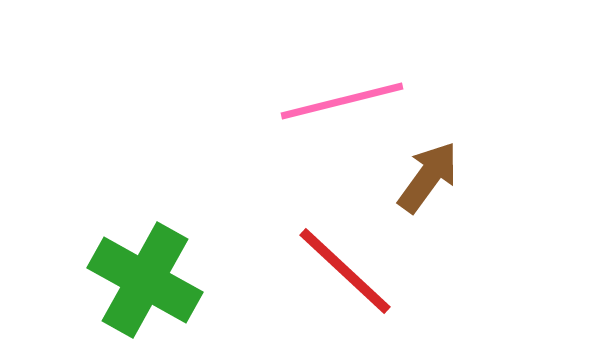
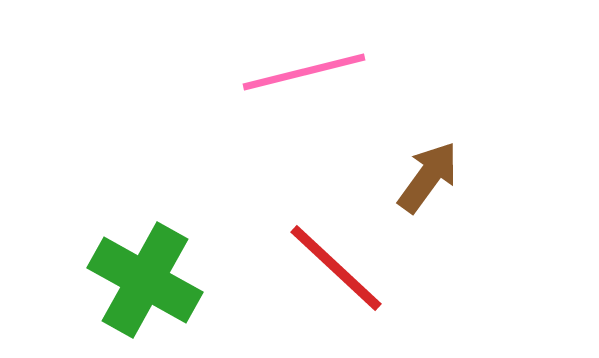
pink line: moved 38 px left, 29 px up
red line: moved 9 px left, 3 px up
